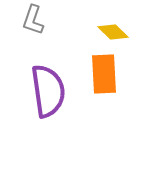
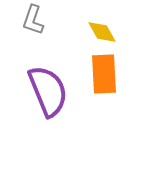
yellow diamond: moved 11 px left; rotated 16 degrees clockwise
purple semicircle: rotated 14 degrees counterclockwise
